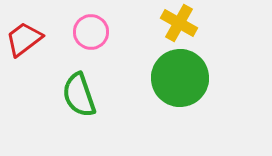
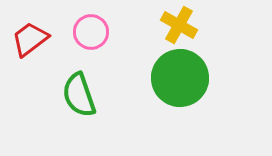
yellow cross: moved 2 px down
red trapezoid: moved 6 px right
